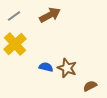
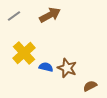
yellow cross: moved 9 px right, 9 px down
